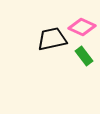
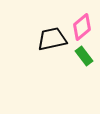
pink diamond: rotated 64 degrees counterclockwise
